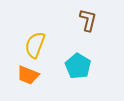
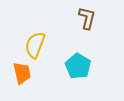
brown L-shape: moved 1 px left, 2 px up
orange trapezoid: moved 6 px left, 2 px up; rotated 125 degrees counterclockwise
